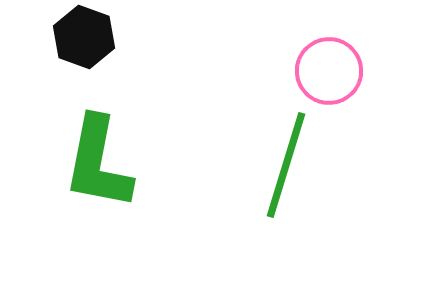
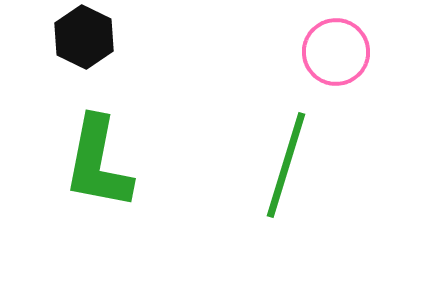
black hexagon: rotated 6 degrees clockwise
pink circle: moved 7 px right, 19 px up
